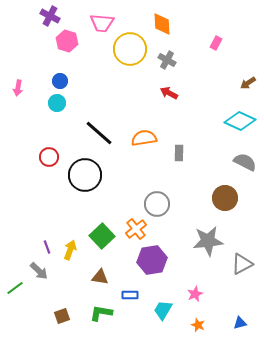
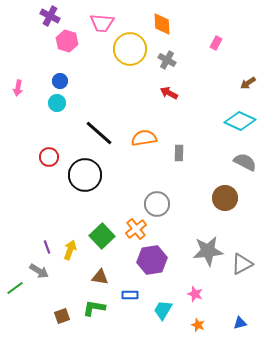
gray star: moved 10 px down
gray arrow: rotated 12 degrees counterclockwise
pink star: rotated 28 degrees counterclockwise
green L-shape: moved 7 px left, 5 px up
